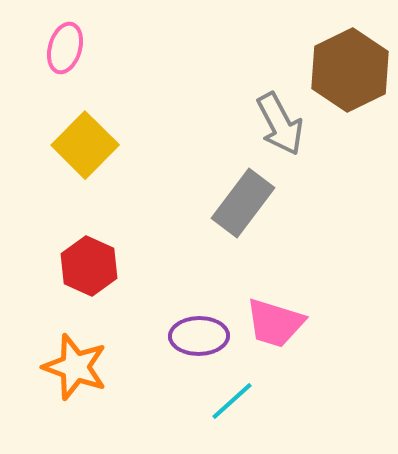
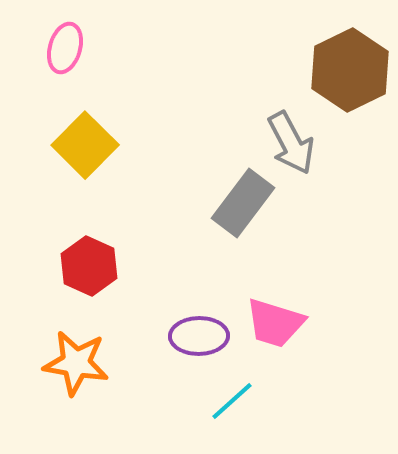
gray arrow: moved 11 px right, 19 px down
orange star: moved 1 px right, 4 px up; rotated 10 degrees counterclockwise
